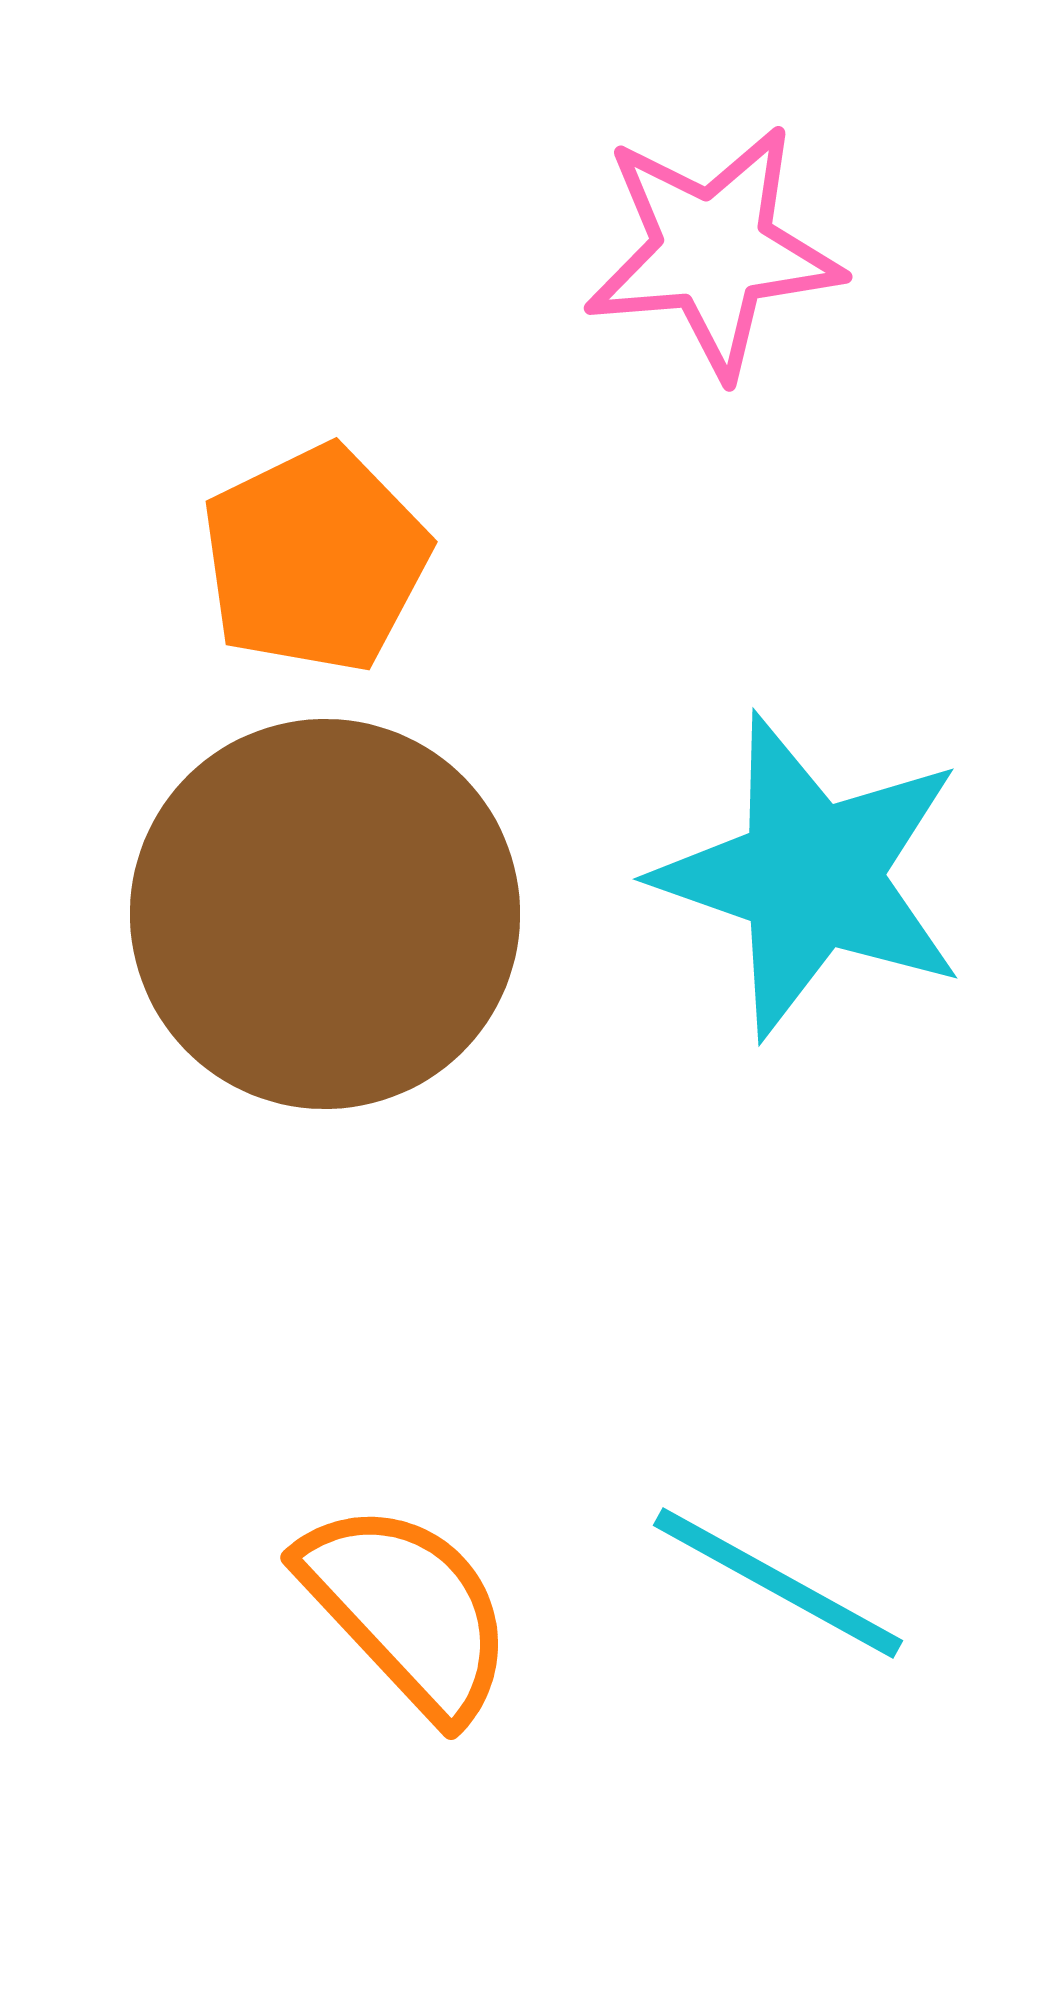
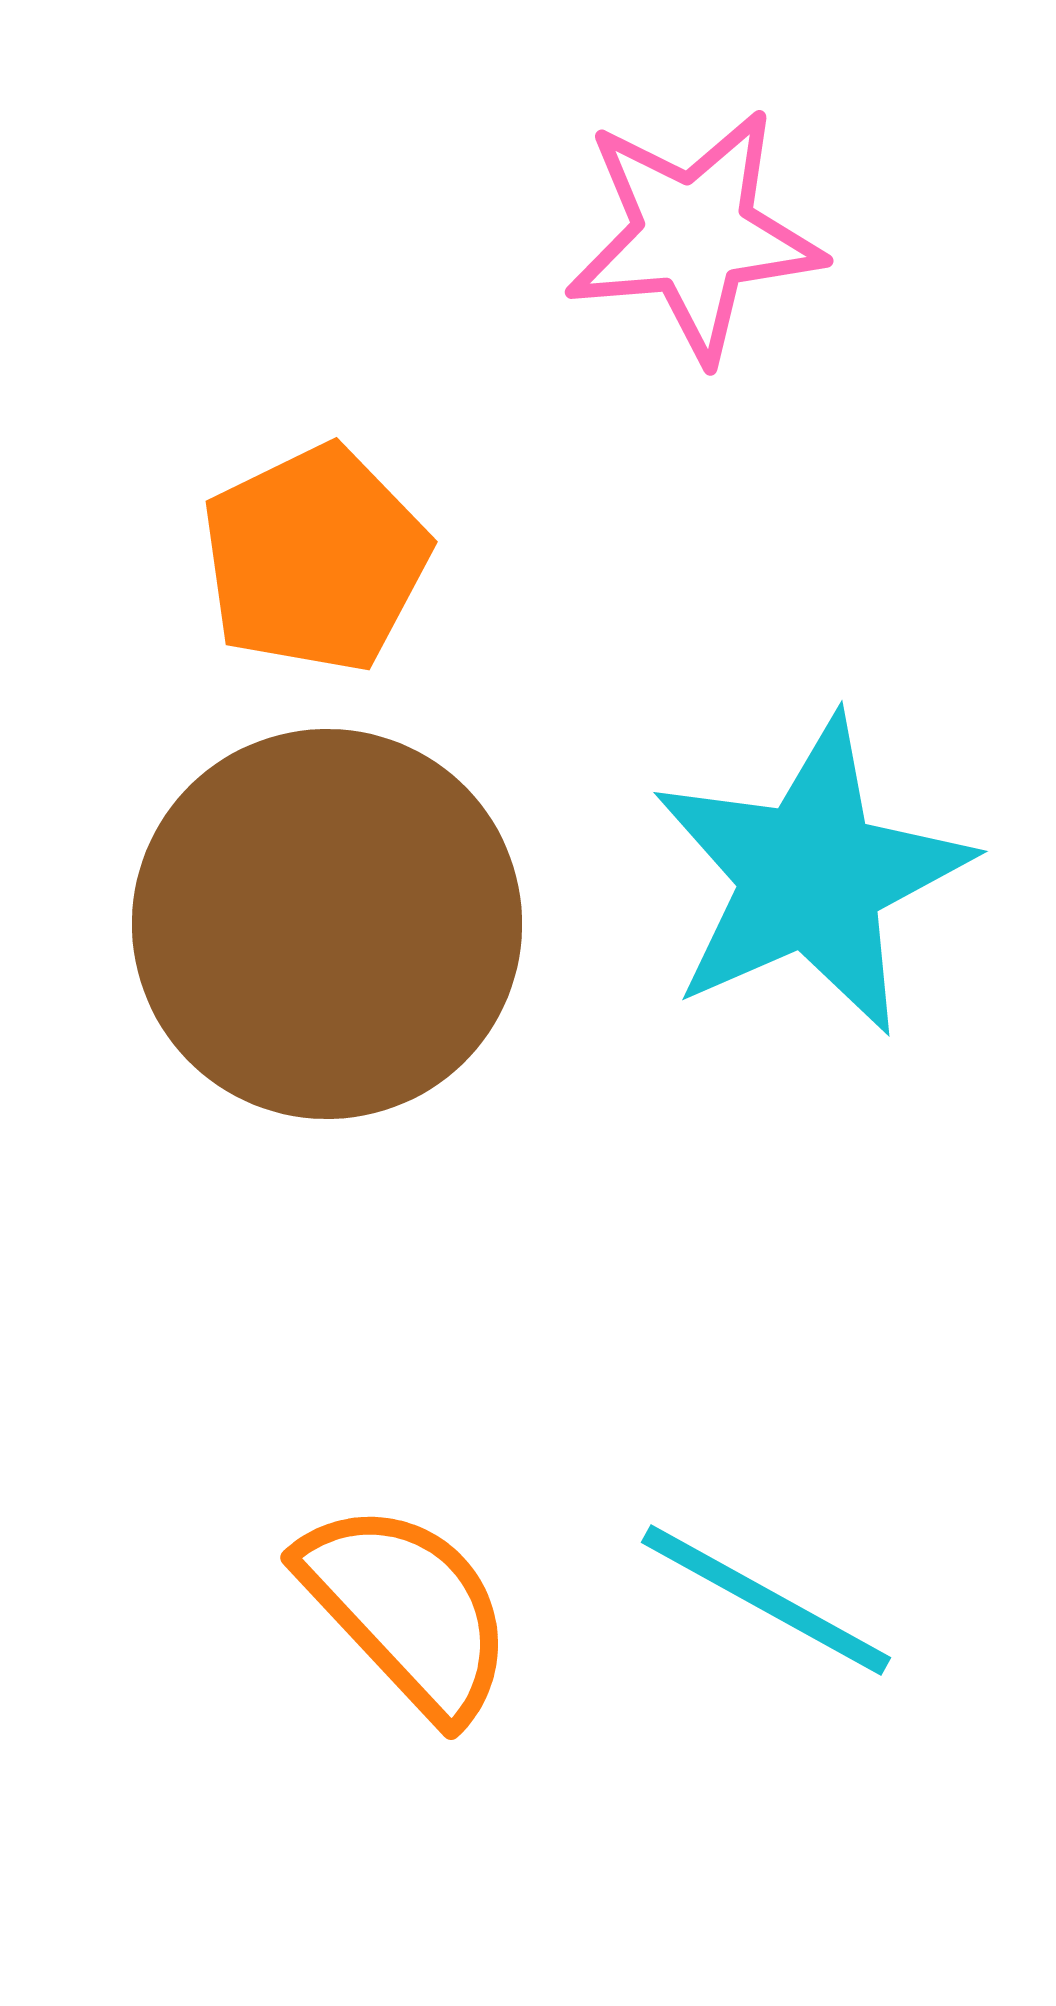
pink star: moved 19 px left, 16 px up
cyan star: rotated 29 degrees clockwise
brown circle: moved 2 px right, 10 px down
cyan line: moved 12 px left, 17 px down
